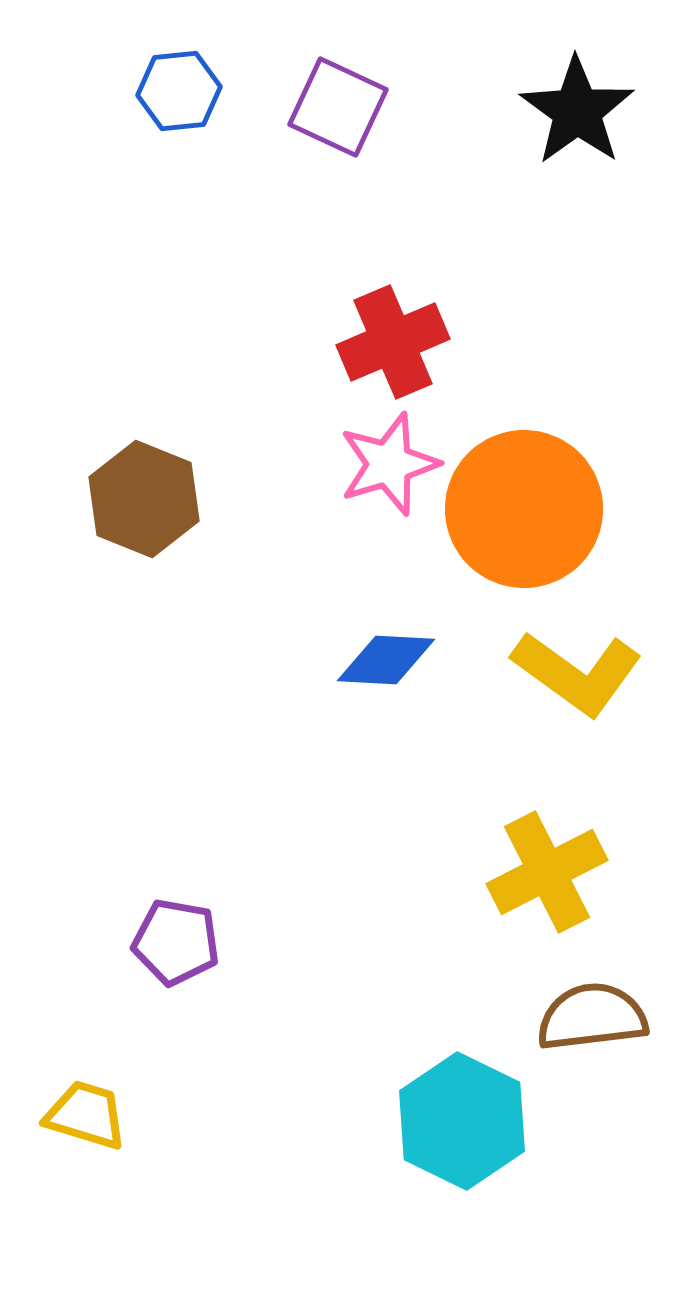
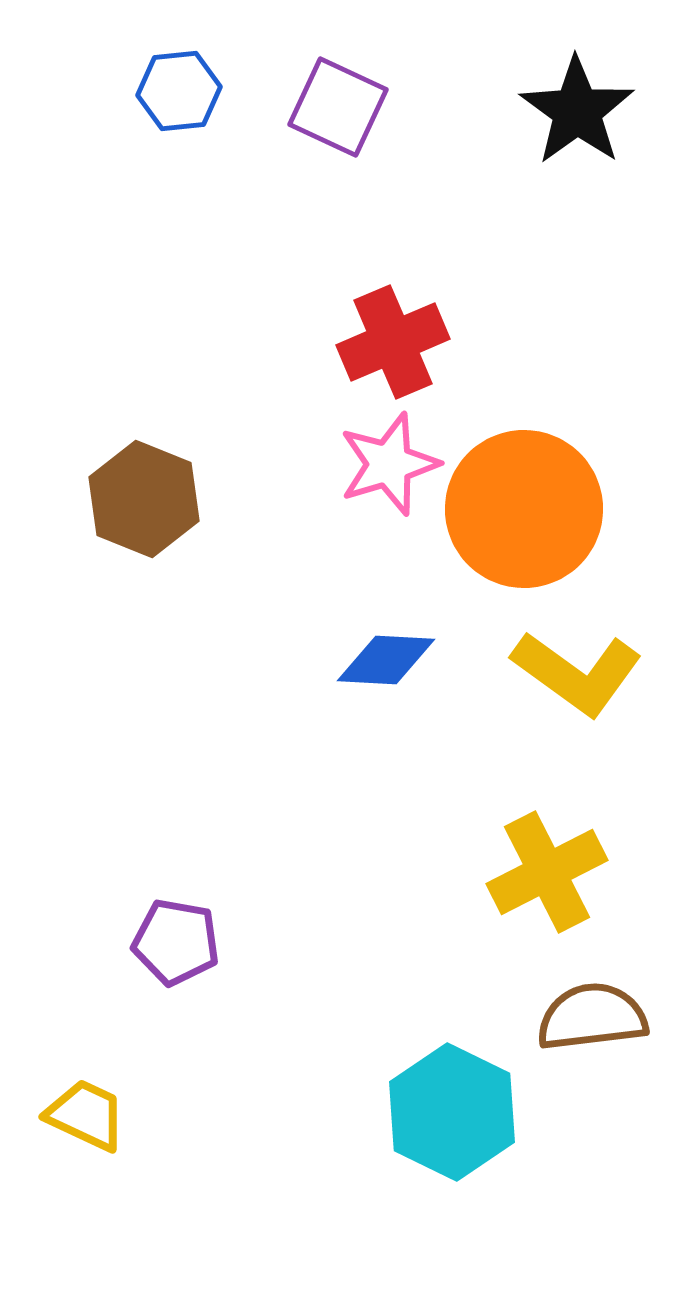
yellow trapezoid: rotated 8 degrees clockwise
cyan hexagon: moved 10 px left, 9 px up
